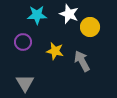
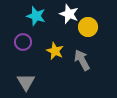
cyan star: moved 1 px left, 1 px down; rotated 18 degrees clockwise
yellow circle: moved 2 px left
yellow star: rotated 12 degrees clockwise
gray arrow: moved 1 px up
gray triangle: moved 1 px right, 1 px up
